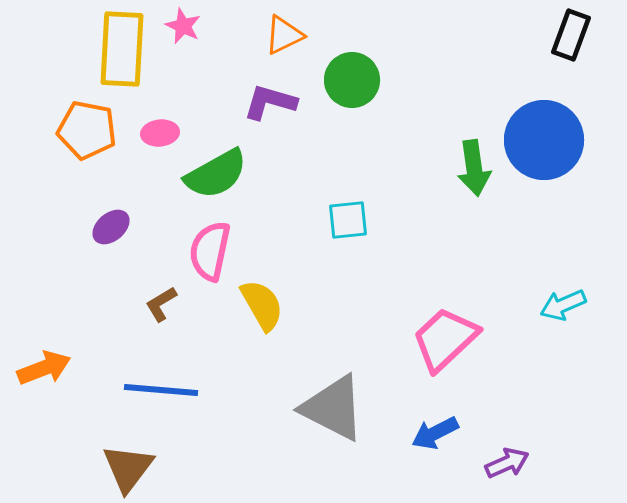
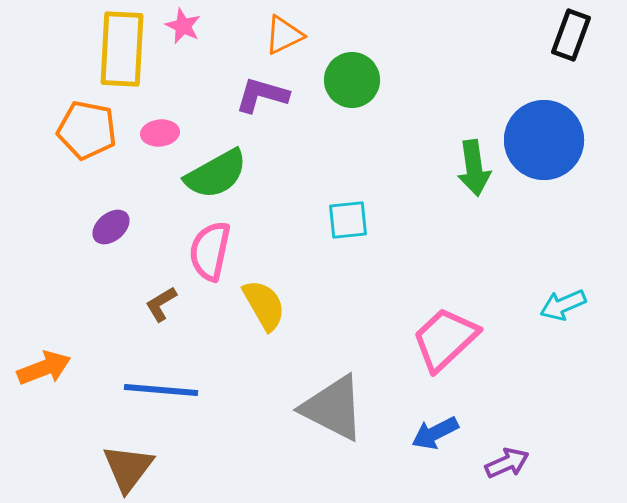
purple L-shape: moved 8 px left, 7 px up
yellow semicircle: moved 2 px right
